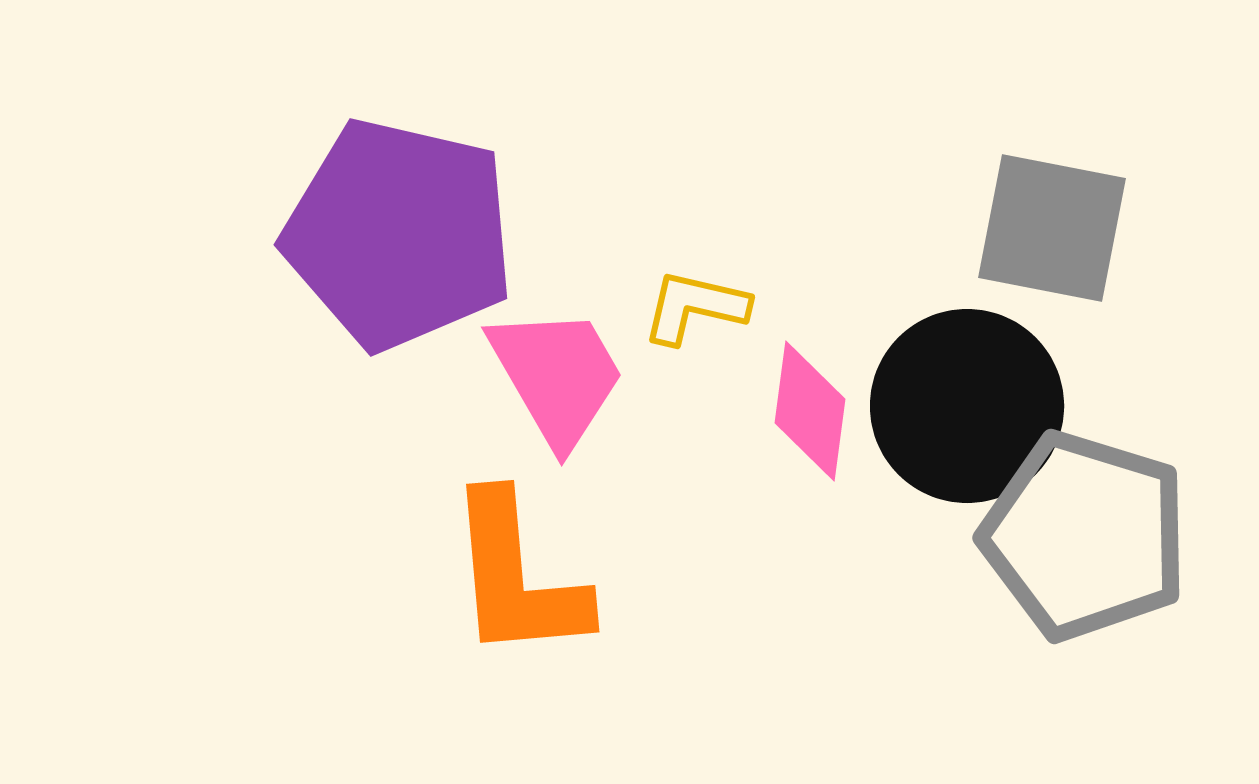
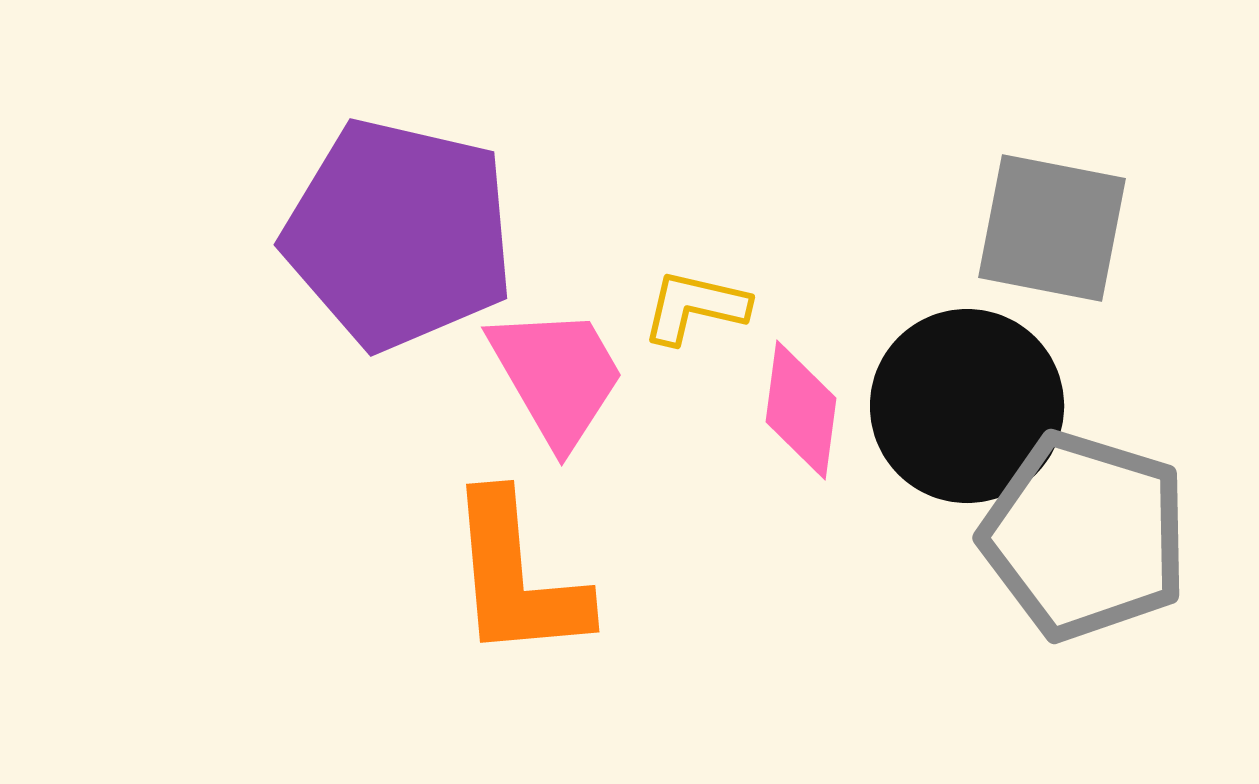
pink diamond: moved 9 px left, 1 px up
